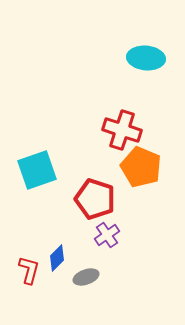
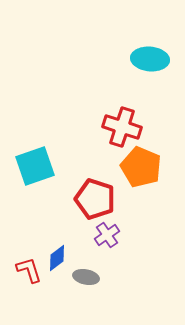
cyan ellipse: moved 4 px right, 1 px down
red cross: moved 3 px up
cyan square: moved 2 px left, 4 px up
blue diamond: rotated 8 degrees clockwise
red L-shape: rotated 32 degrees counterclockwise
gray ellipse: rotated 30 degrees clockwise
